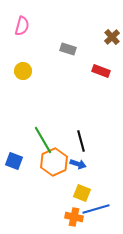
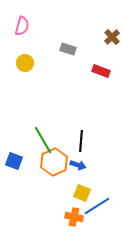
yellow circle: moved 2 px right, 8 px up
black line: rotated 20 degrees clockwise
blue arrow: moved 1 px down
blue line: moved 1 px right, 3 px up; rotated 16 degrees counterclockwise
